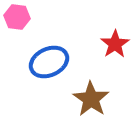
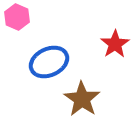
pink hexagon: rotated 15 degrees clockwise
brown star: moved 9 px left
